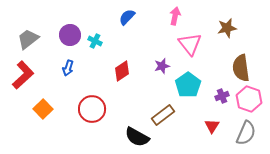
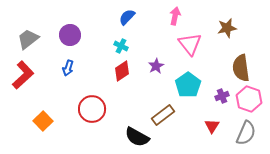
cyan cross: moved 26 px right, 5 px down
purple star: moved 6 px left; rotated 14 degrees counterclockwise
orange square: moved 12 px down
